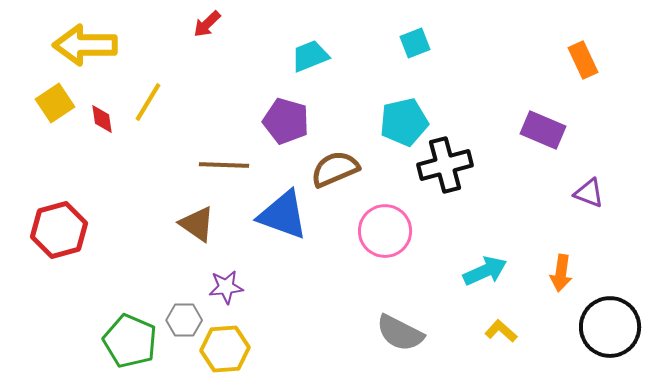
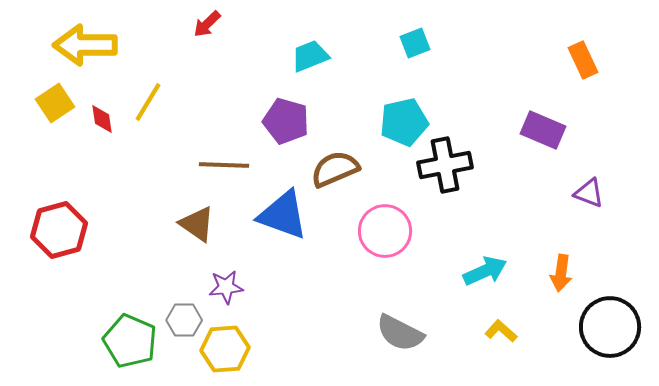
black cross: rotated 4 degrees clockwise
